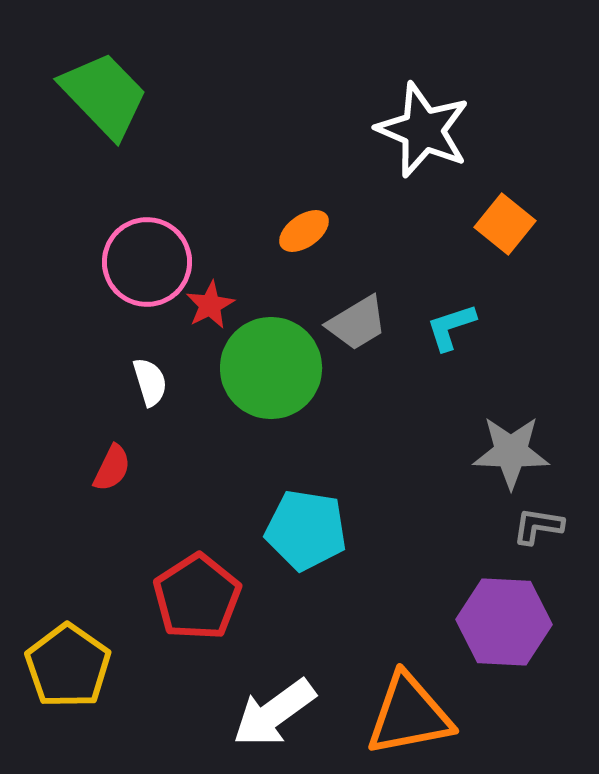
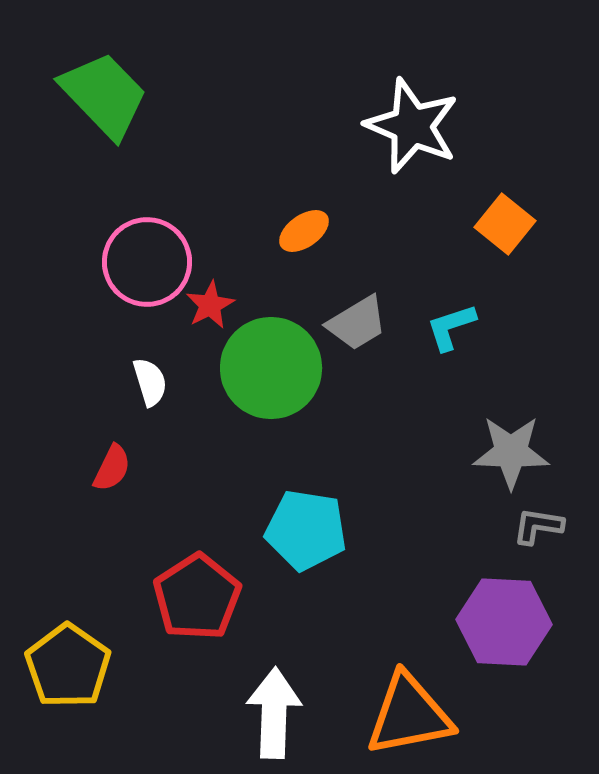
white star: moved 11 px left, 4 px up
white arrow: rotated 128 degrees clockwise
